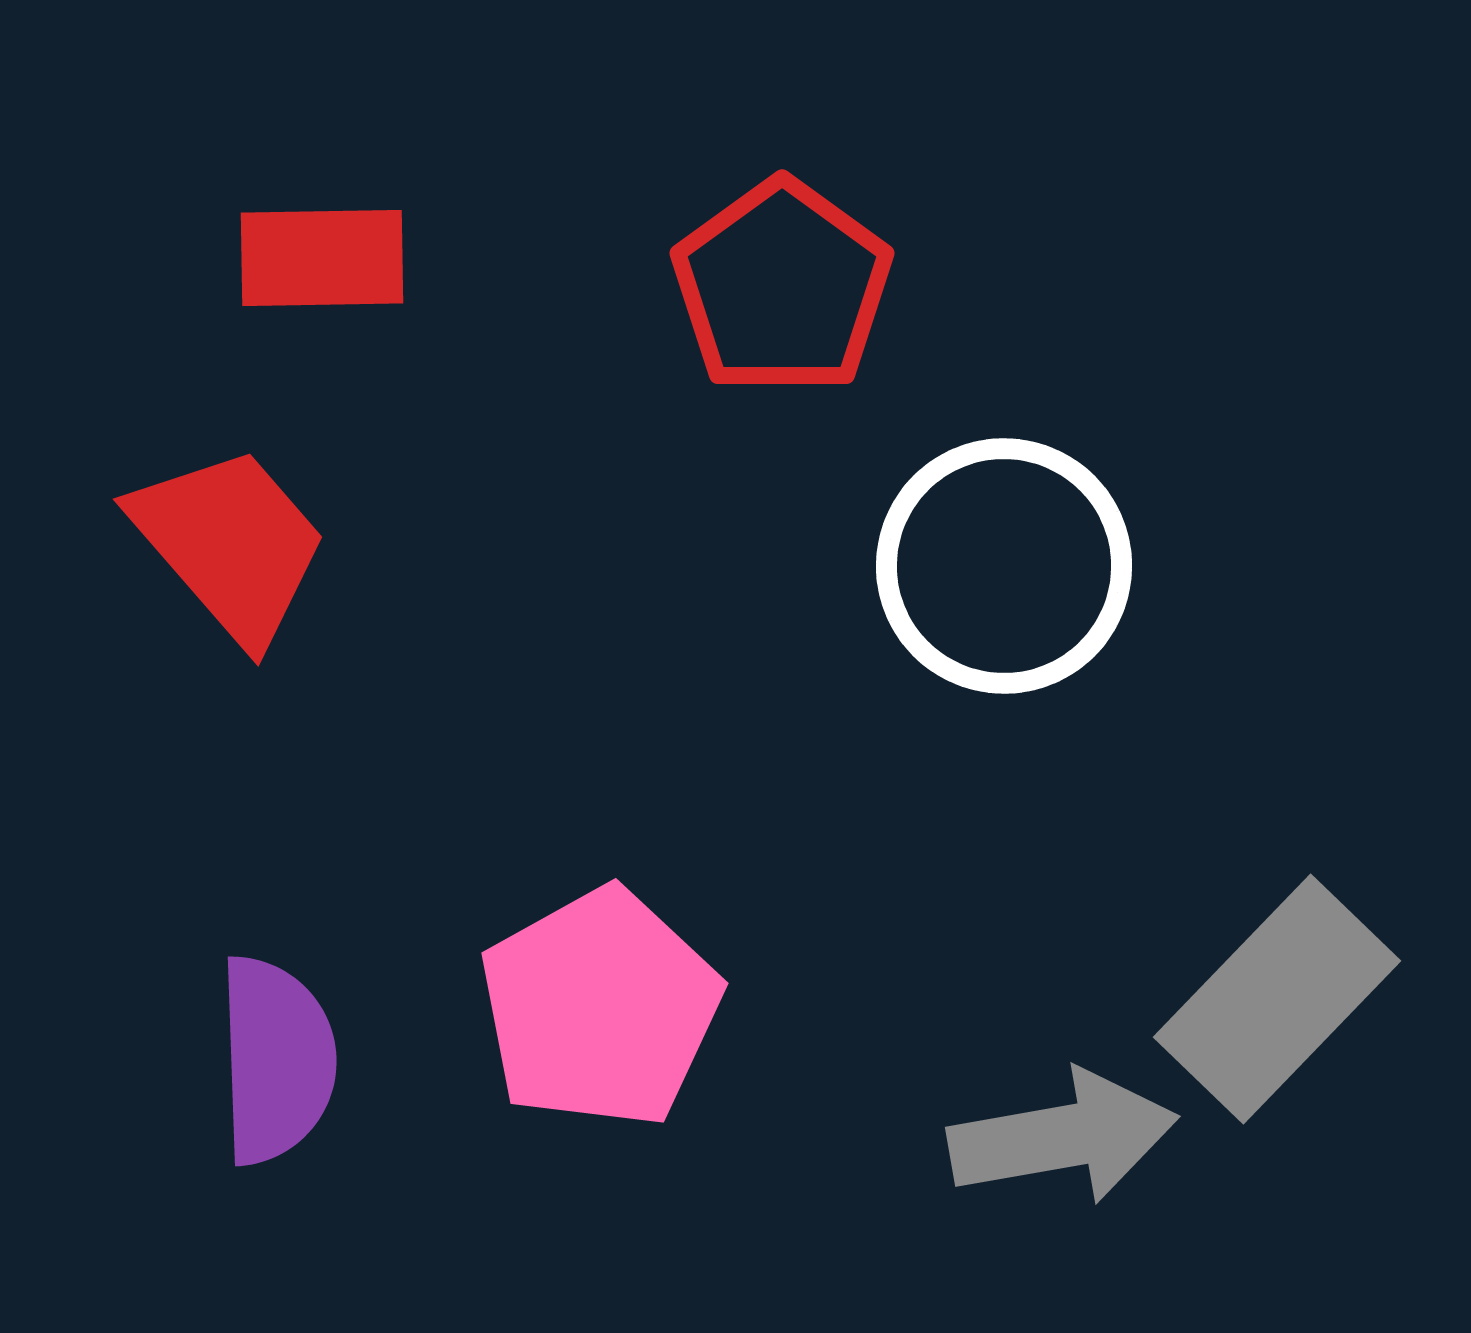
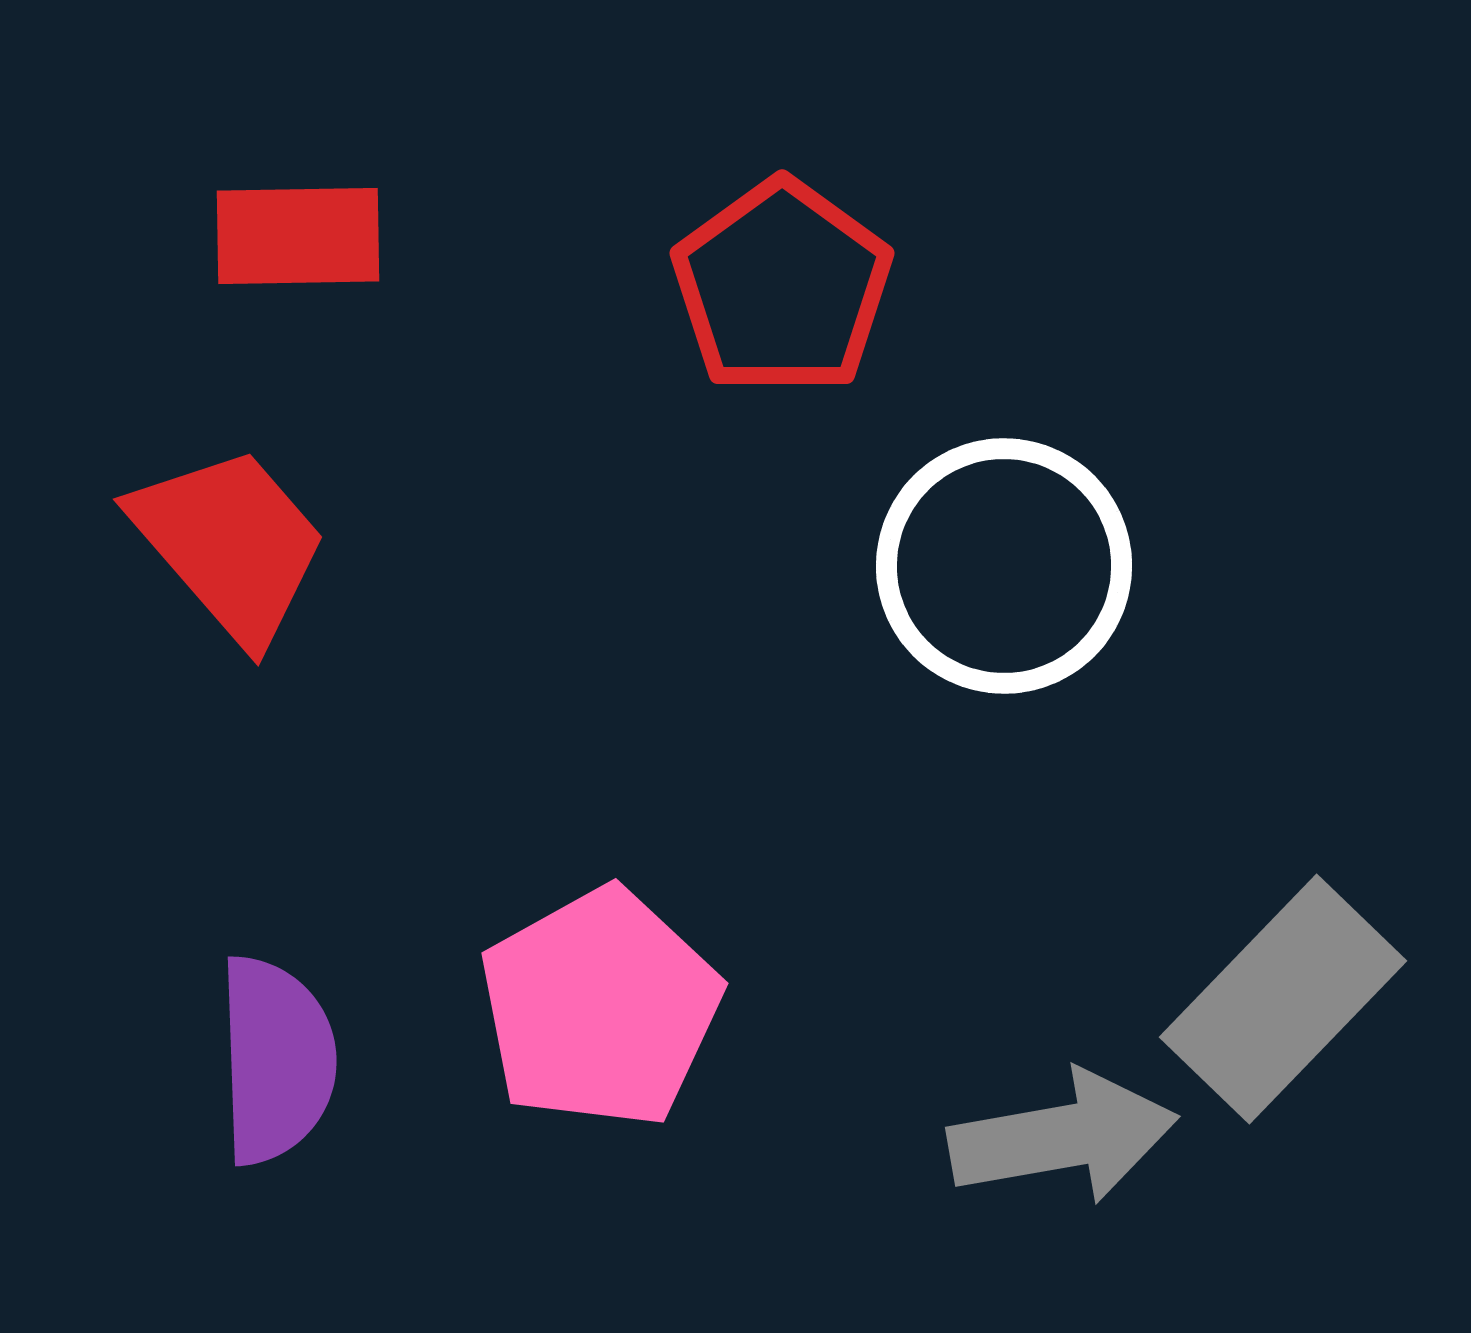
red rectangle: moved 24 px left, 22 px up
gray rectangle: moved 6 px right
